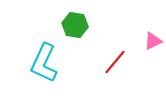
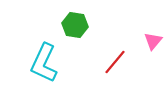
pink triangle: rotated 24 degrees counterclockwise
